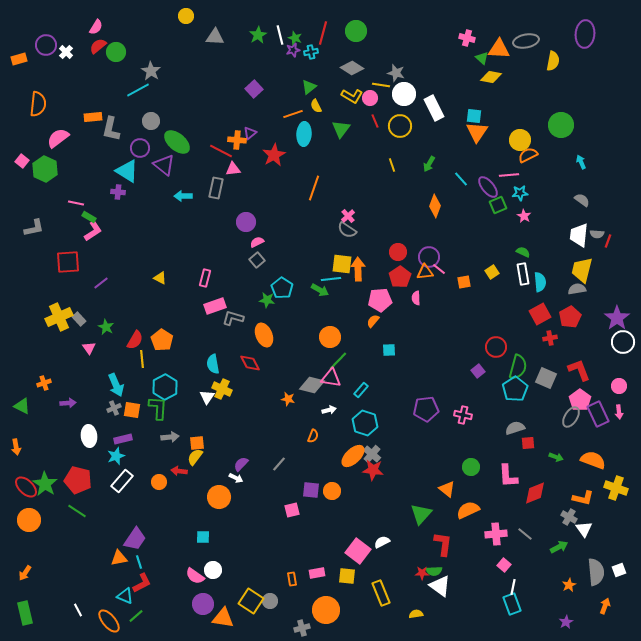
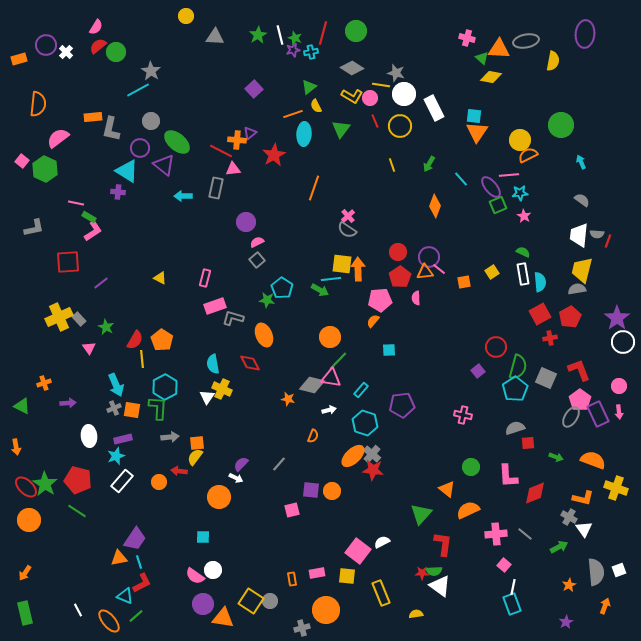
purple ellipse at (488, 187): moved 3 px right
purple pentagon at (426, 409): moved 24 px left, 4 px up
